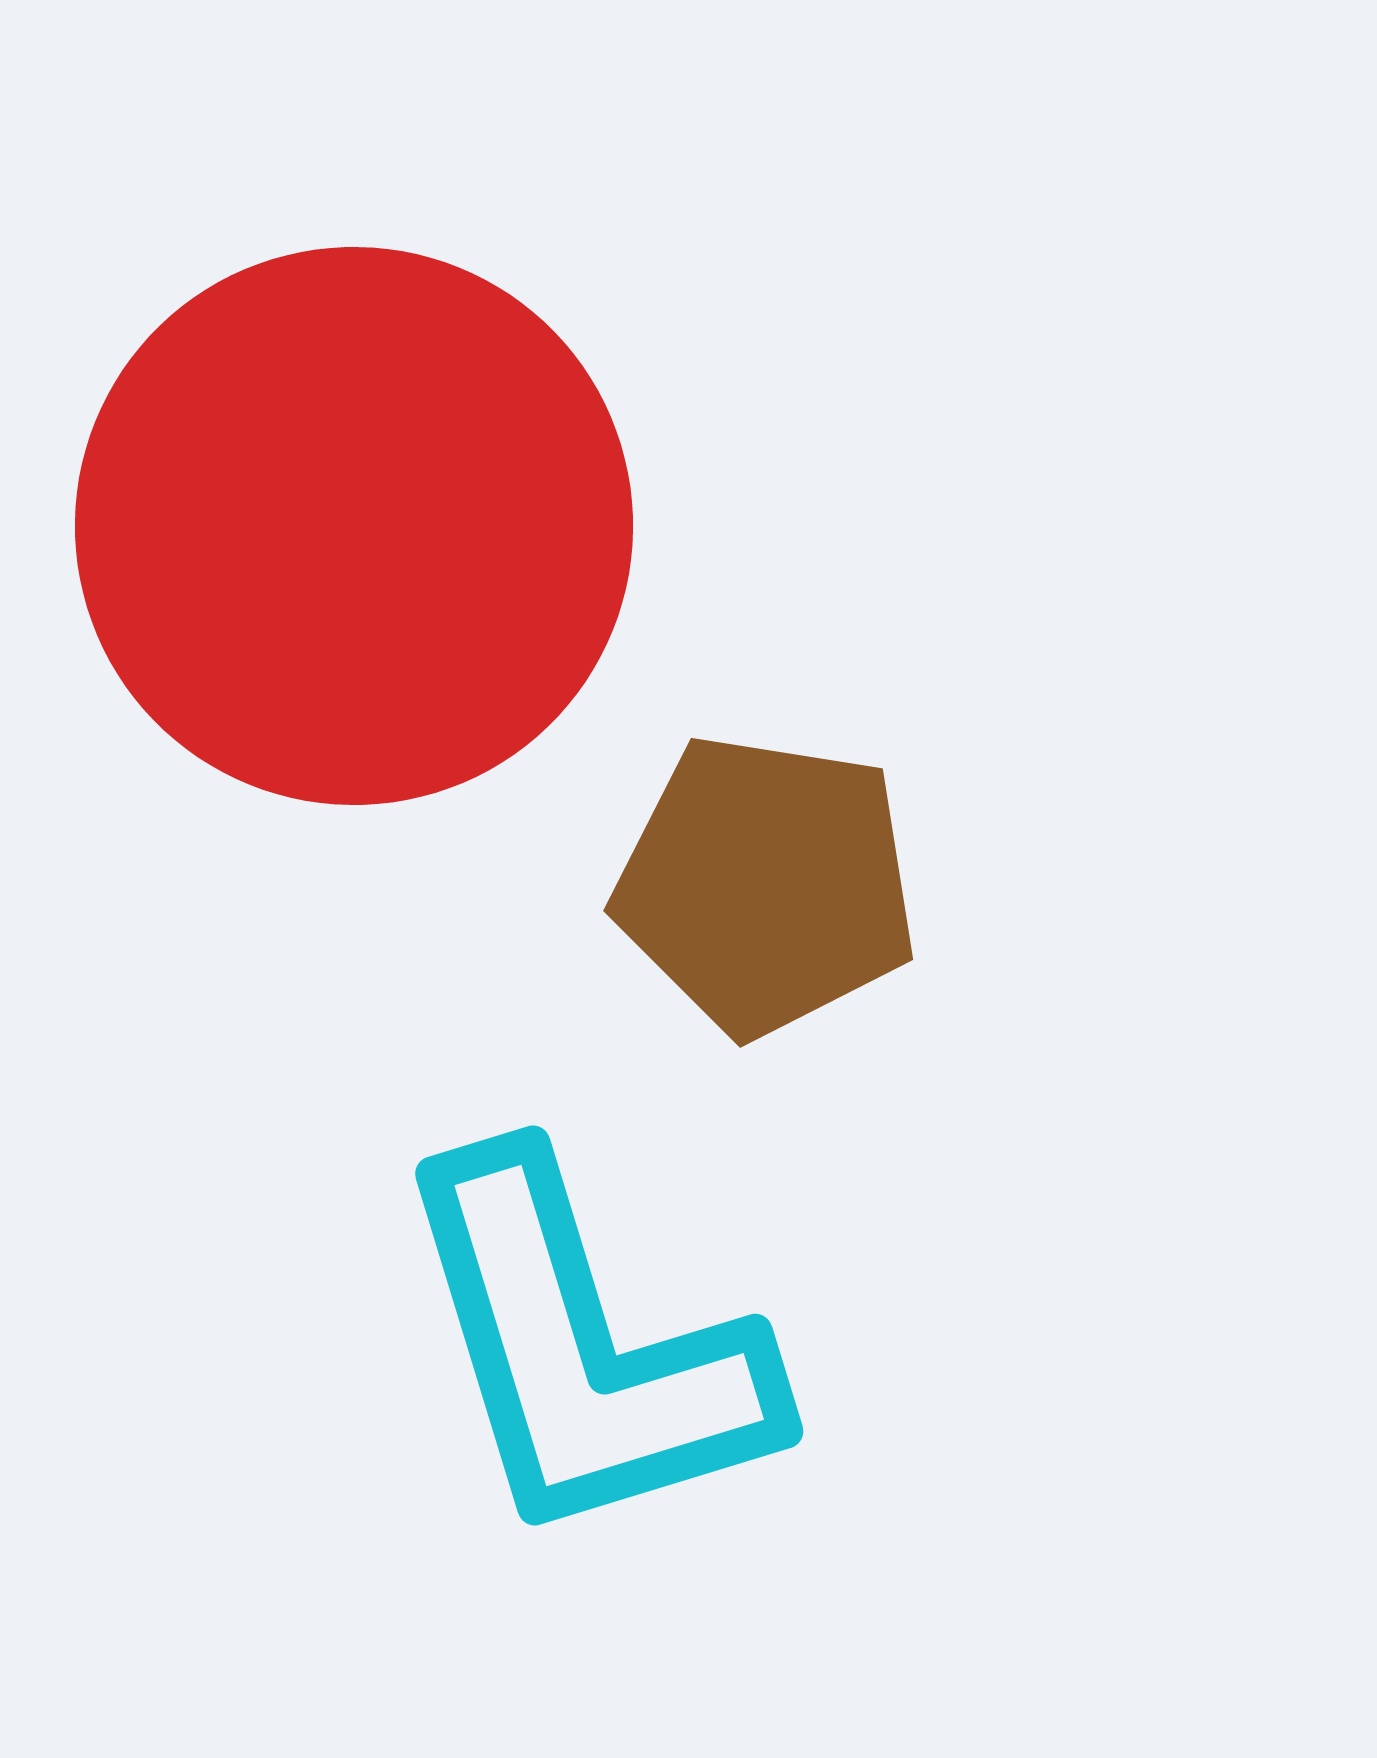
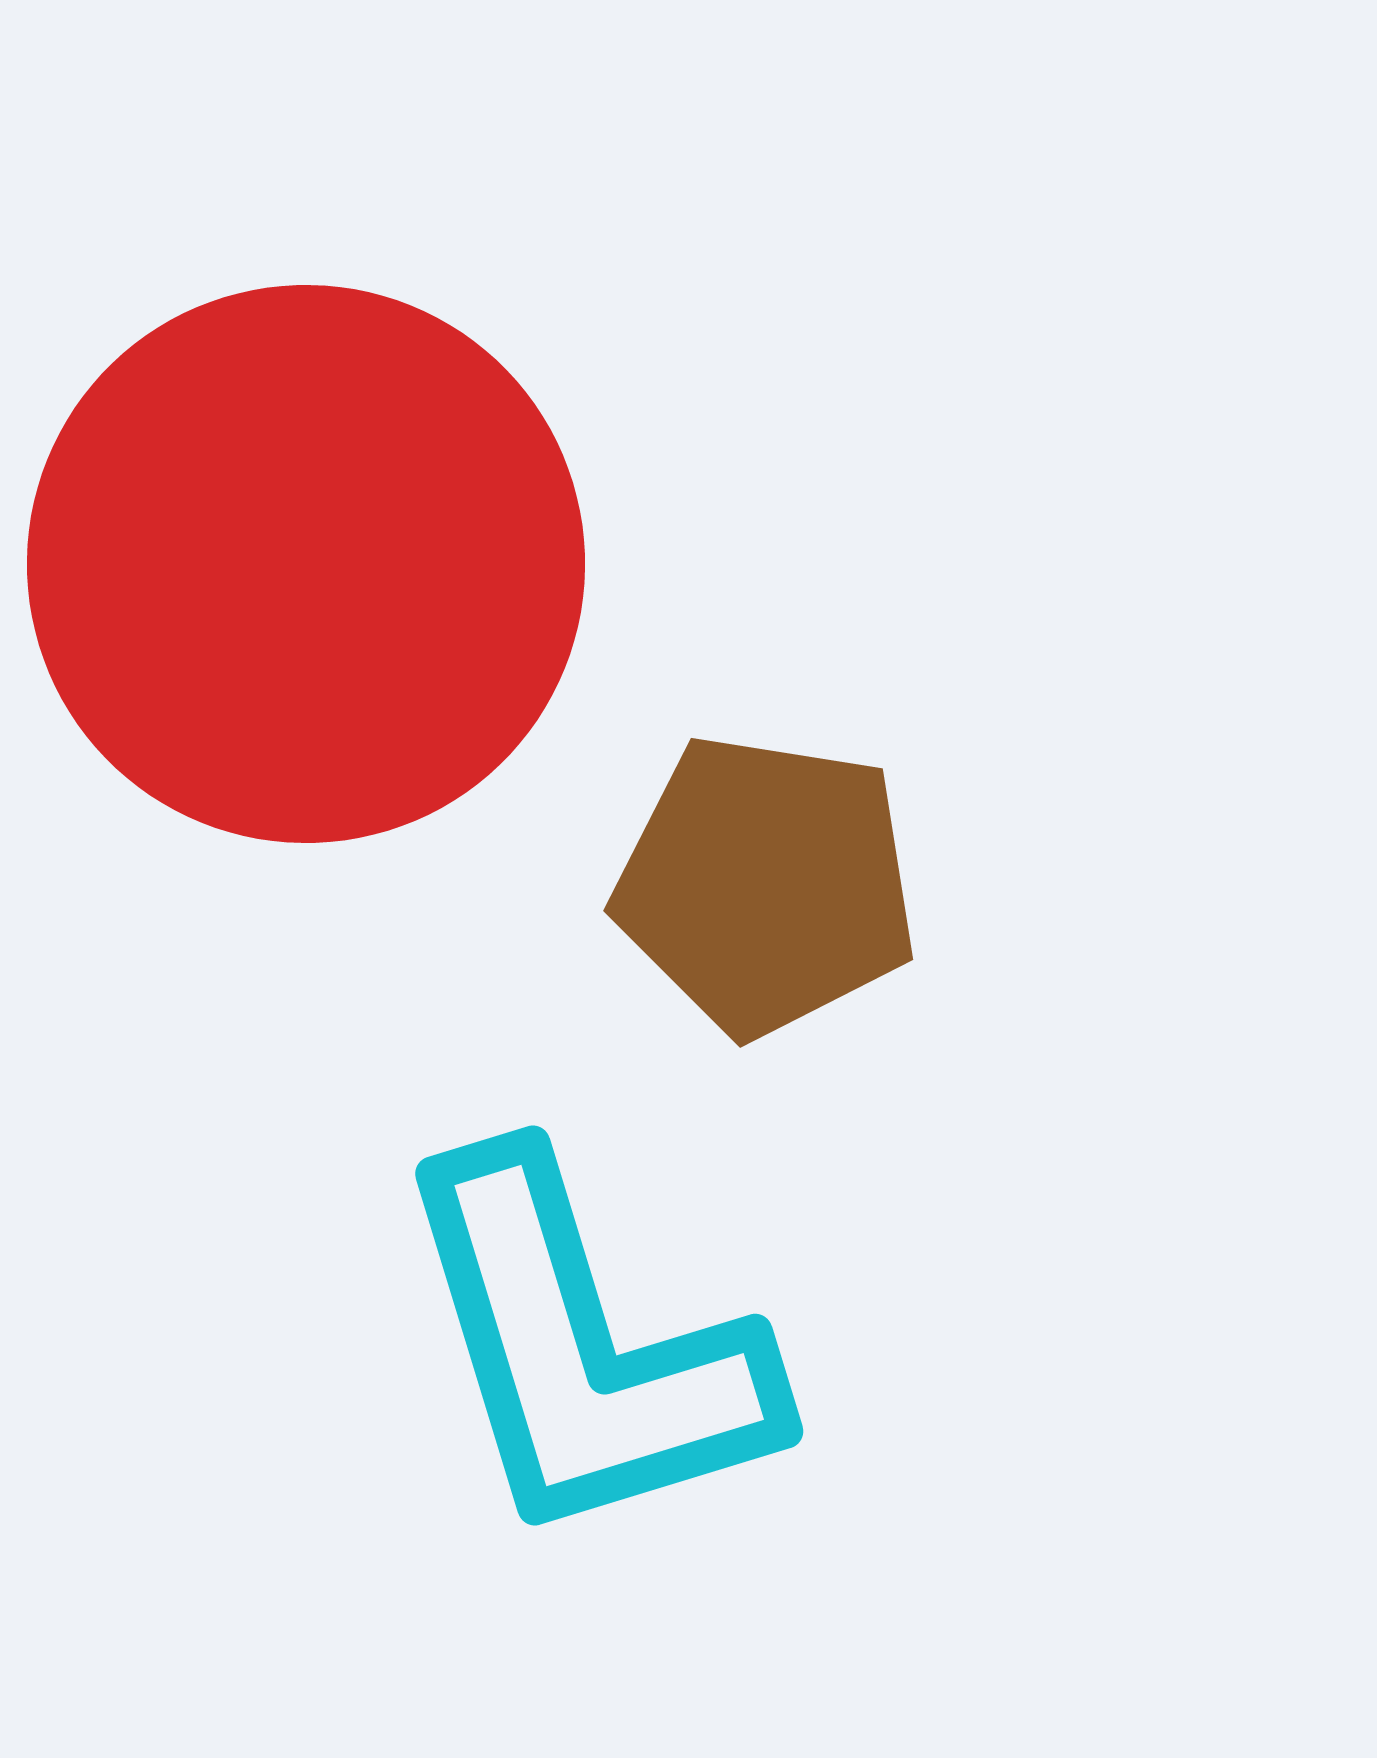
red circle: moved 48 px left, 38 px down
